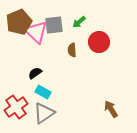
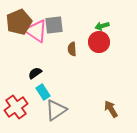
green arrow: moved 23 px right, 4 px down; rotated 24 degrees clockwise
pink triangle: moved 1 px up; rotated 10 degrees counterclockwise
brown semicircle: moved 1 px up
cyan rectangle: rotated 28 degrees clockwise
gray triangle: moved 12 px right, 3 px up
